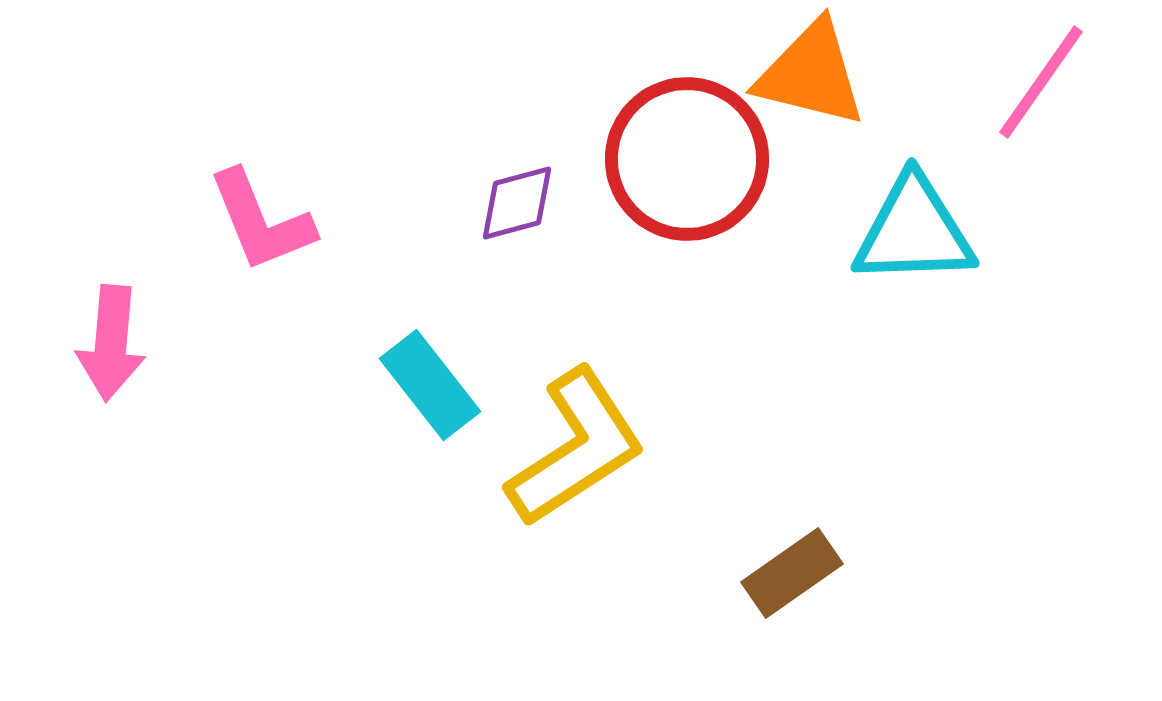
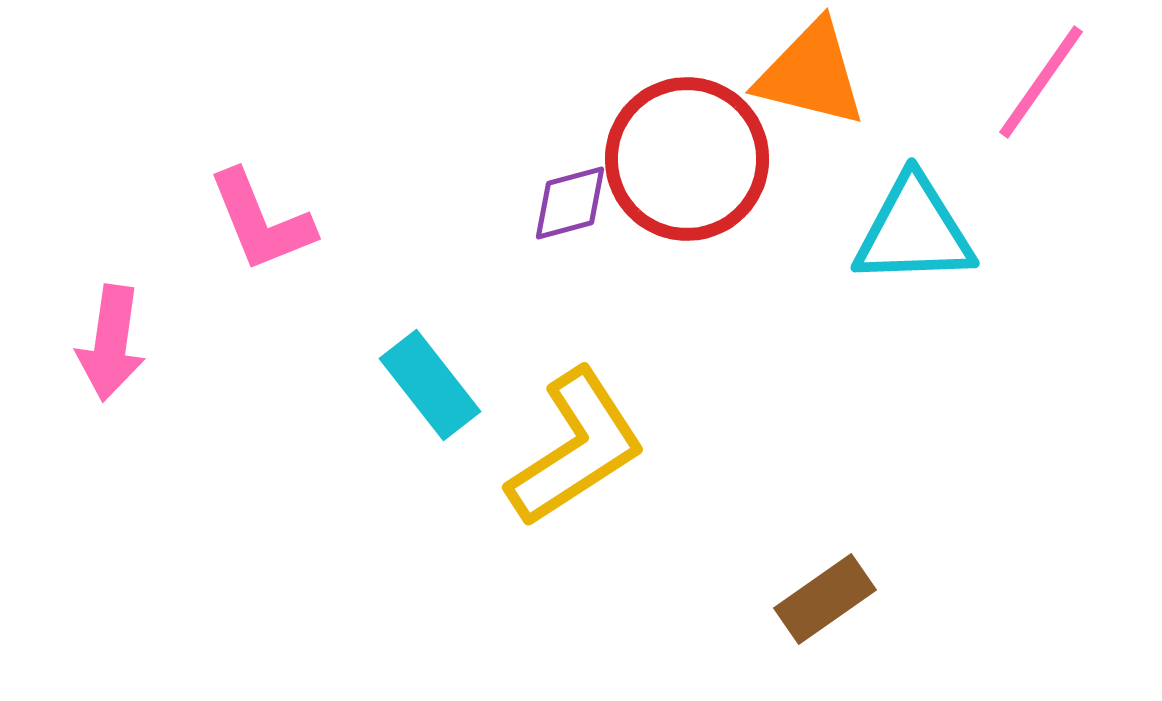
purple diamond: moved 53 px right
pink arrow: rotated 3 degrees clockwise
brown rectangle: moved 33 px right, 26 px down
